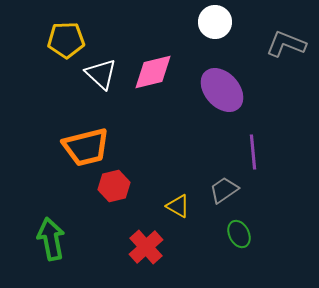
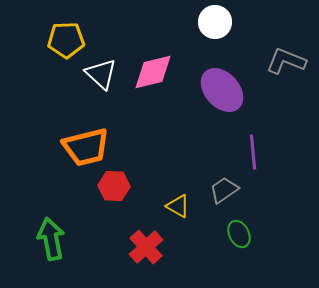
gray L-shape: moved 17 px down
red hexagon: rotated 16 degrees clockwise
